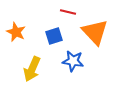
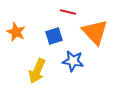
yellow arrow: moved 5 px right, 2 px down
